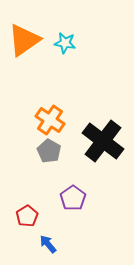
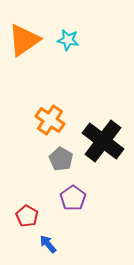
cyan star: moved 3 px right, 3 px up
gray pentagon: moved 12 px right, 8 px down
red pentagon: rotated 10 degrees counterclockwise
